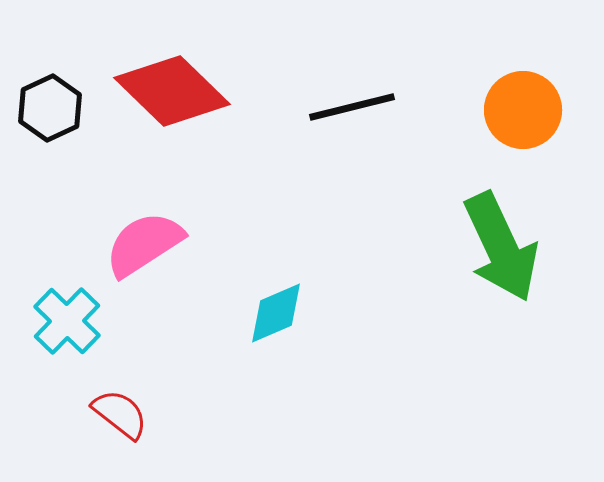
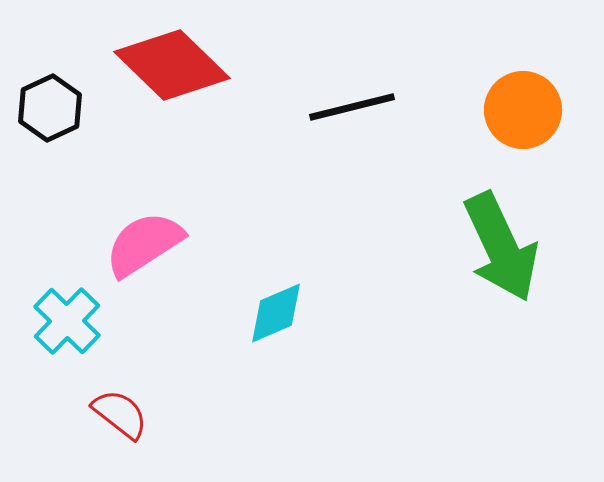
red diamond: moved 26 px up
